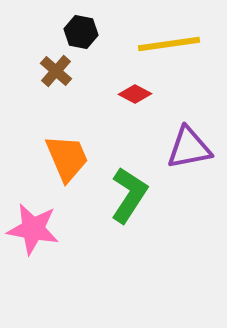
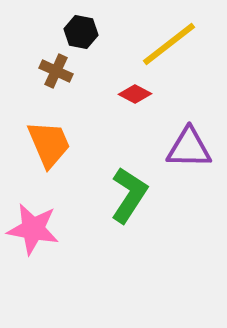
yellow line: rotated 30 degrees counterclockwise
brown cross: rotated 16 degrees counterclockwise
purple triangle: rotated 12 degrees clockwise
orange trapezoid: moved 18 px left, 14 px up
